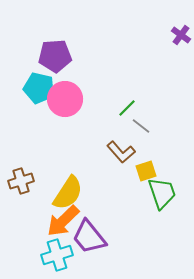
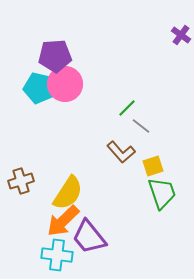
pink circle: moved 15 px up
yellow square: moved 7 px right, 5 px up
cyan cross: rotated 24 degrees clockwise
